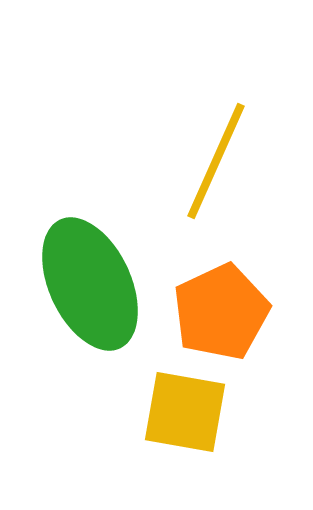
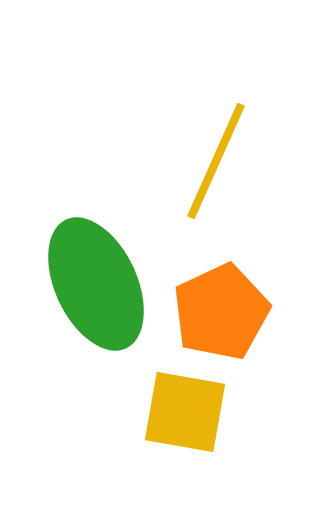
green ellipse: moved 6 px right
